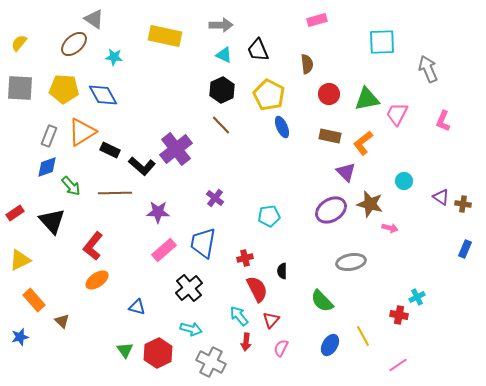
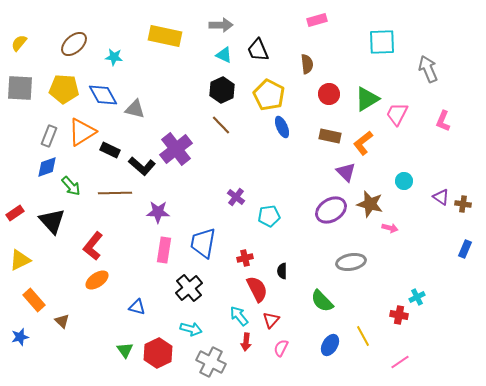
gray triangle at (94, 19): moved 41 px right, 90 px down; rotated 20 degrees counterclockwise
green triangle at (367, 99): rotated 20 degrees counterclockwise
purple cross at (215, 198): moved 21 px right, 1 px up
pink rectangle at (164, 250): rotated 40 degrees counterclockwise
pink line at (398, 365): moved 2 px right, 3 px up
